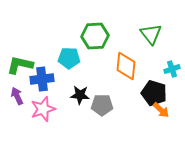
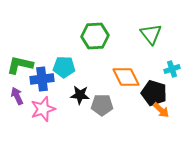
cyan pentagon: moved 5 px left, 9 px down
orange diamond: moved 11 px down; rotated 32 degrees counterclockwise
